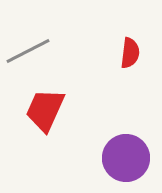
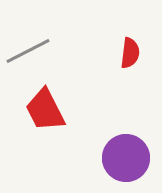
red trapezoid: rotated 51 degrees counterclockwise
